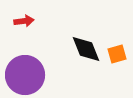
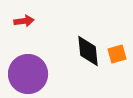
black diamond: moved 2 px right, 2 px down; rotated 16 degrees clockwise
purple circle: moved 3 px right, 1 px up
